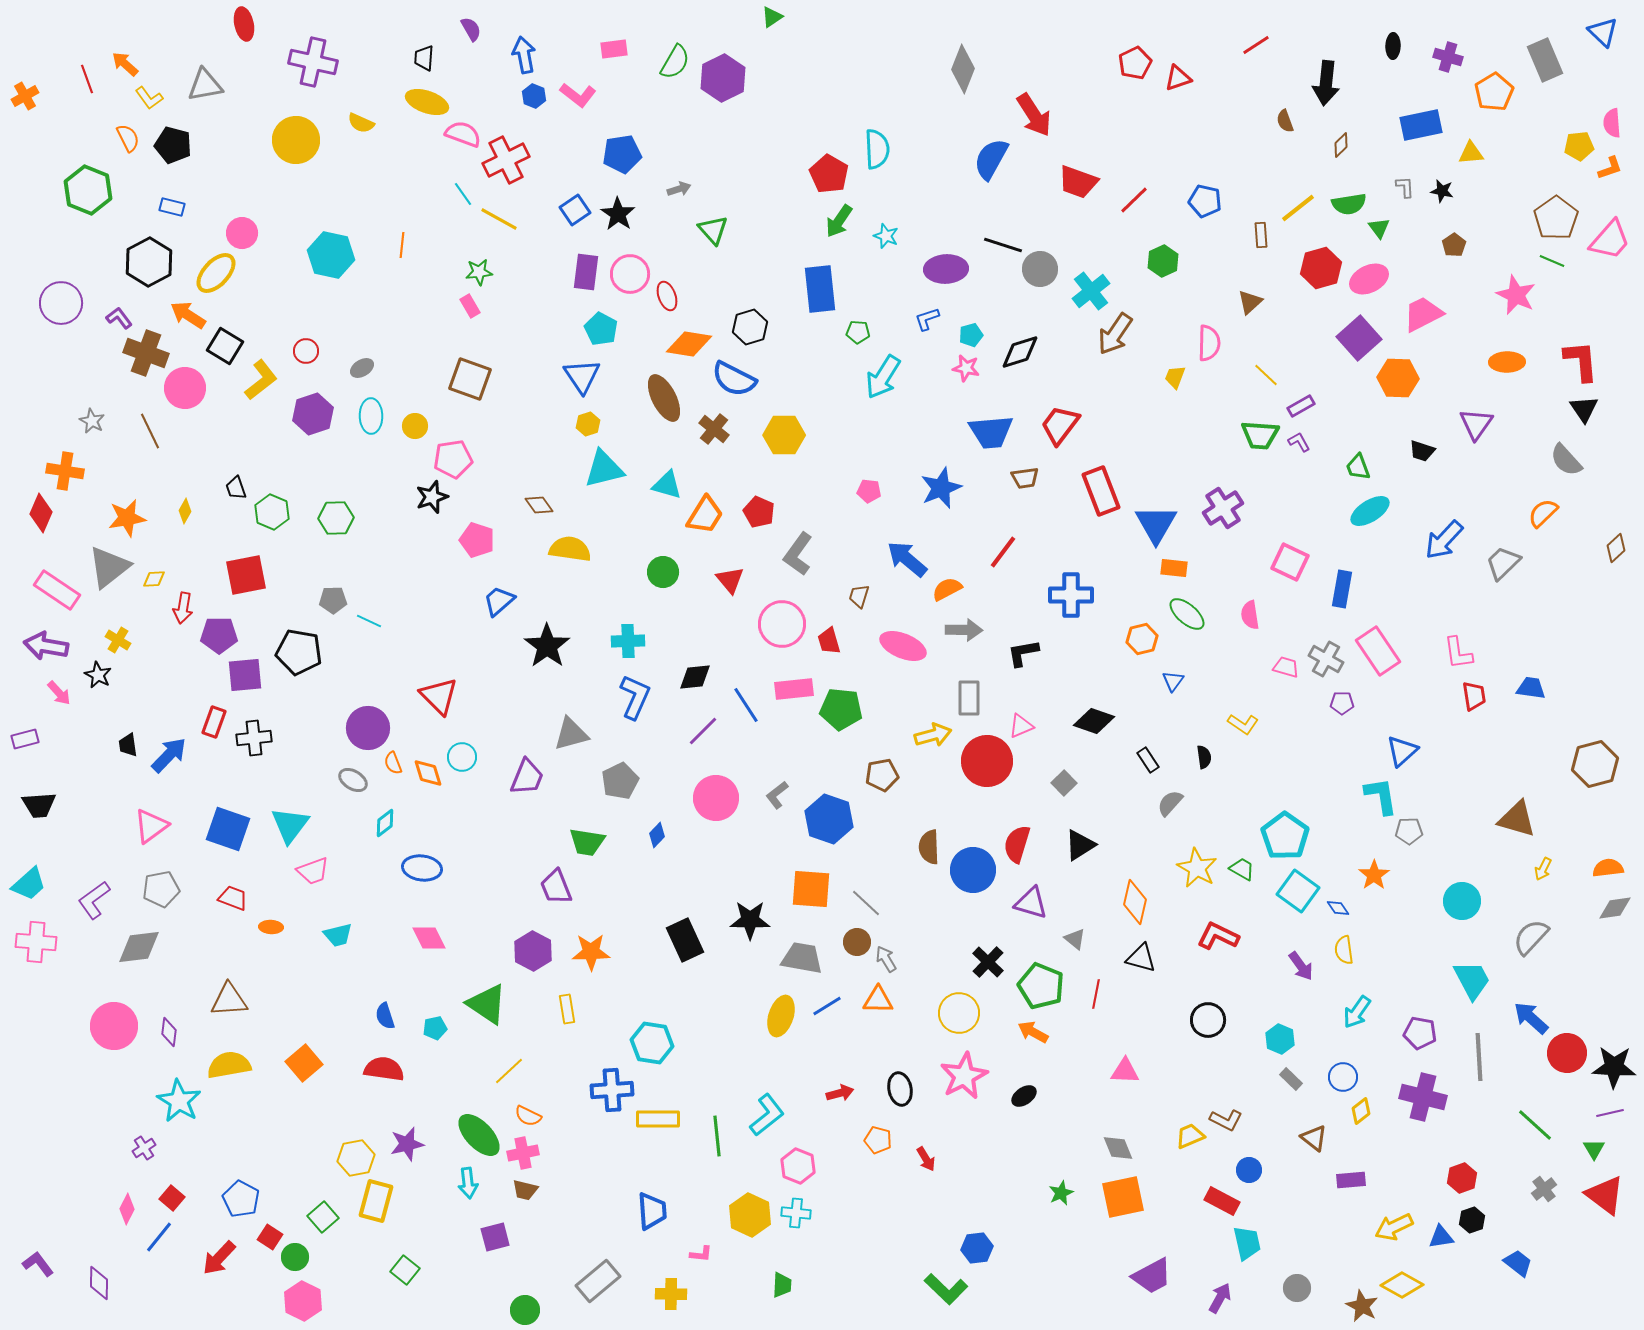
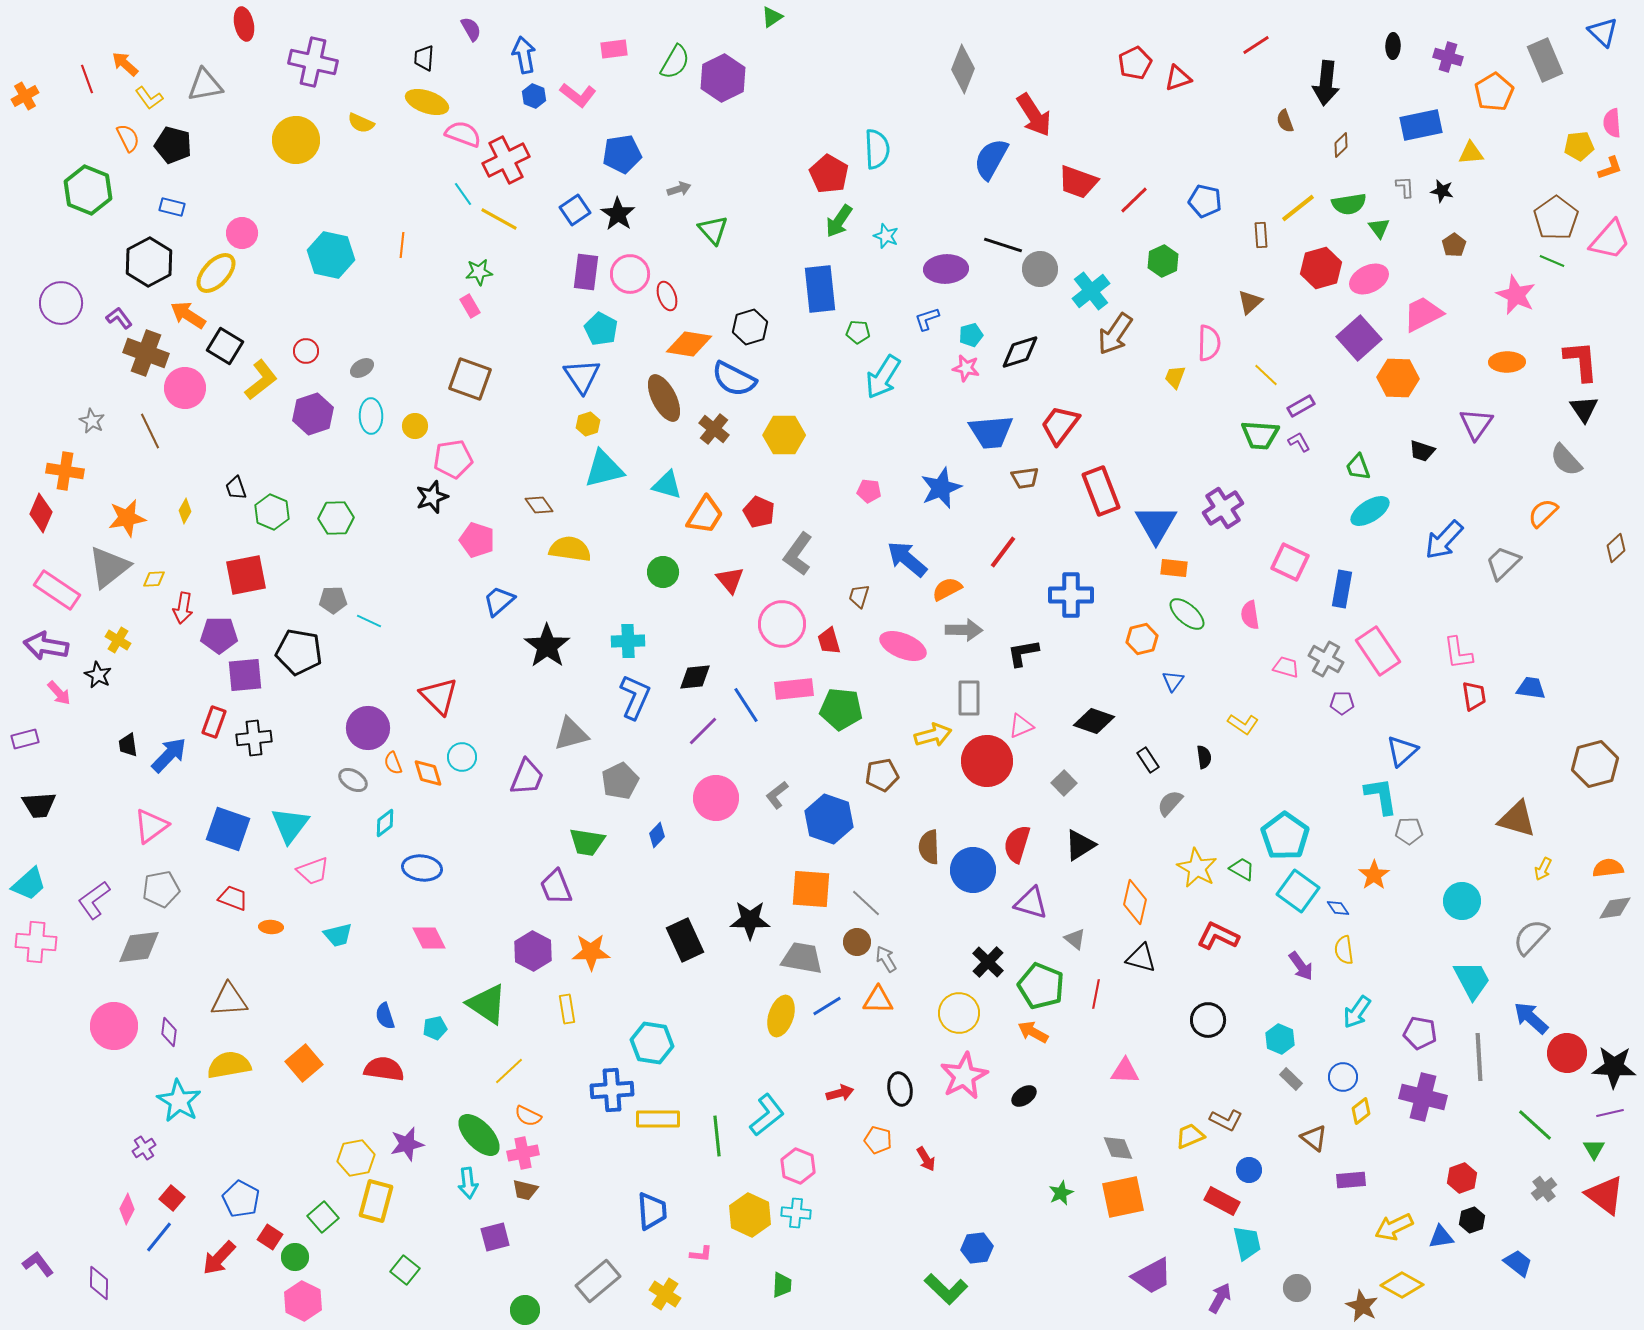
yellow cross at (671, 1294): moved 6 px left; rotated 32 degrees clockwise
